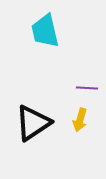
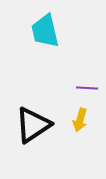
black triangle: moved 2 px down
